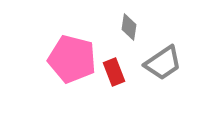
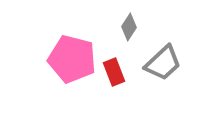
gray diamond: rotated 24 degrees clockwise
gray trapezoid: rotated 9 degrees counterclockwise
